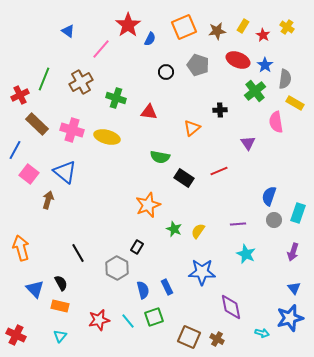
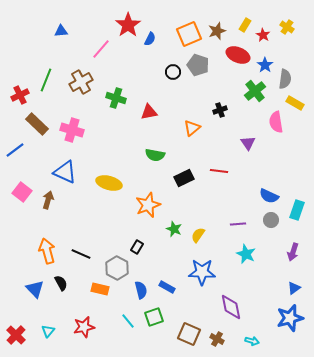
yellow rectangle at (243, 26): moved 2 px right, 1 px up
orange square at (184, 27): moved 5 px right, 7 px down
blue triangle at (68, 31): moved 7 px left; rotated 40 degrees counterclockwise
brown star at (217, 31): rotated 12 degrees counterclockwise
red ellipse at (238, 60): moved 5 px up
black circle at (166, 72): moved 7 px right
green line at (44, 79): moved 2 px right, 1 px down
black cross at (220, 110): rotated 16 degrees counterclockwise
red triangle at (149, 112): rotated 18 degrees counterclockwise
yellow ellipse at (107, 137): moved 2 px right, 46 px down
blue line at (15, 150): rotated 24 degrees clockwise
green semicircle at (160, 157): moved 5 px left, 2 px up
red line at (219, 171): rotated 30 degrees clockwise
blue triangle at (65, 172): rotated 15 degrees counterclockwise
pink square at (29, 174): moved 7 px left, 18 px down
black rectangle at (184, 178): rotated 60 degrees counterclockwise
blue semicircle at (269, 196): rotated 84 degrees counterclockwise
cyan rectangle at (298, 213): moved 1 px left, 3 px up
gray circle at (274, 220): moved 3 px left
yellow semicircle at (198, 231): moved 4 px down
orange arrow at (21, 248): moved 26 px right, 3 px down
black line at (78, 253): moved 3 px right, 1 px down; rotated 36 degrees counterclockwise
blue rectangle at (167, 287): rotated 35 degrees counterclockwise
blue triangle at (294, 288): rotated 32 degrees clockwise
blue semicircle at (143, 290): moved 2 px left
orange rectangle at (60, 306): moved 40 px right, 17 px up
red star at (99, 320): moved 15 px left, 7 px down
cyan arrow at (262, 333): moved 10 px left, 8 px down
red cross at (16, 335): rotated 18 degrees clockwise
cyan triangle at (60, 336): moved 12 px left, 5 px up
brown square at (189, 337): moved 3 px up
